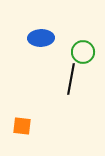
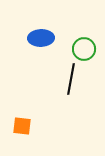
green circle: moved 1 px right, 3 px up
